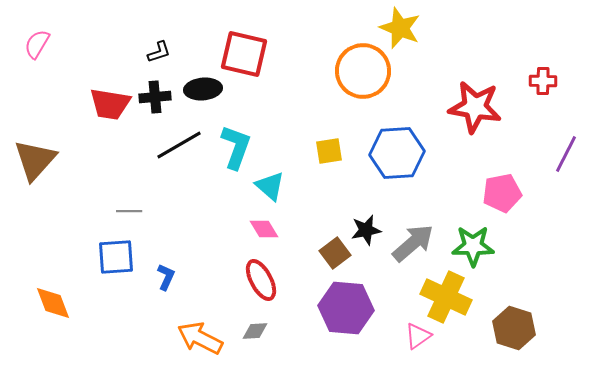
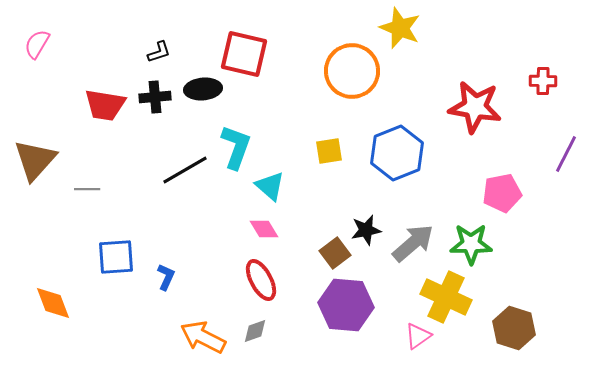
orange circle: moved 11 px left
red trapezoid: moved 5 px left, 1 px down
black line: moved 6 px right, 25 px down
blue hexagon: rotated 18 degrees counterclockwise
gray line: moved 42 px left, 22 px up
green star: moved 2 px left, 2 px up
purple hexagon: moved 3 px up
gray diamond: rotated 16 degrees counterclockwise
orange arrow: moved 3 px right, 1 px up
